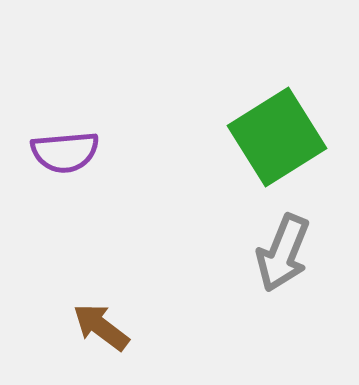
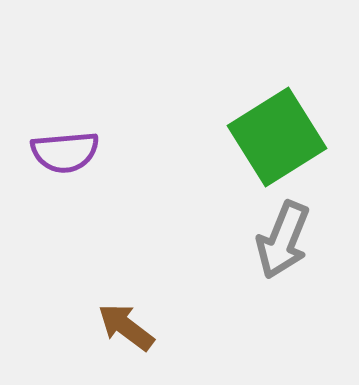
gray arrow: moved 13 px up
brown arrow: moved 25 px right
